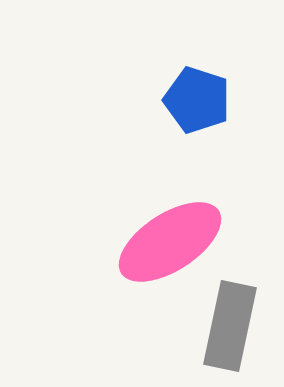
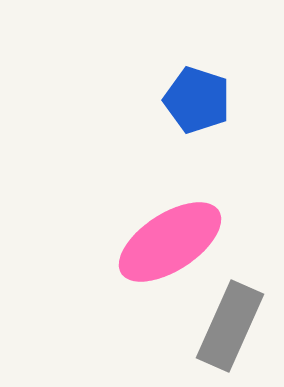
gray rectangle: rotated 12 degrees clockwise
